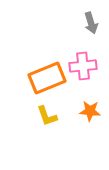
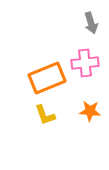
pink cross: moved 2 px right, 3 px up
yellow L-shape: moved 2 px left, 1 px up
